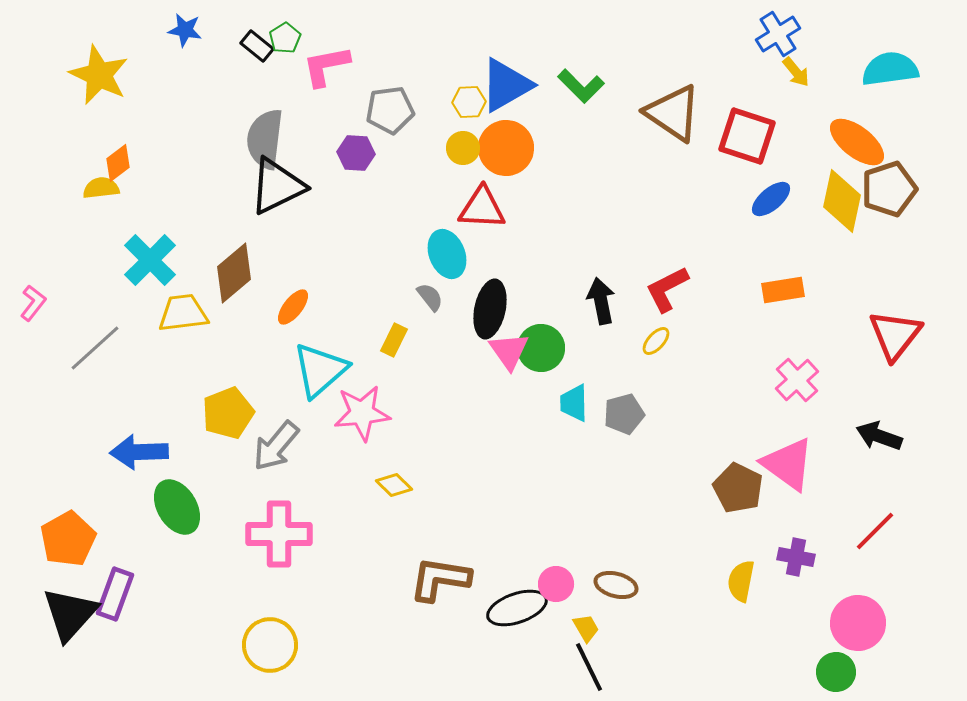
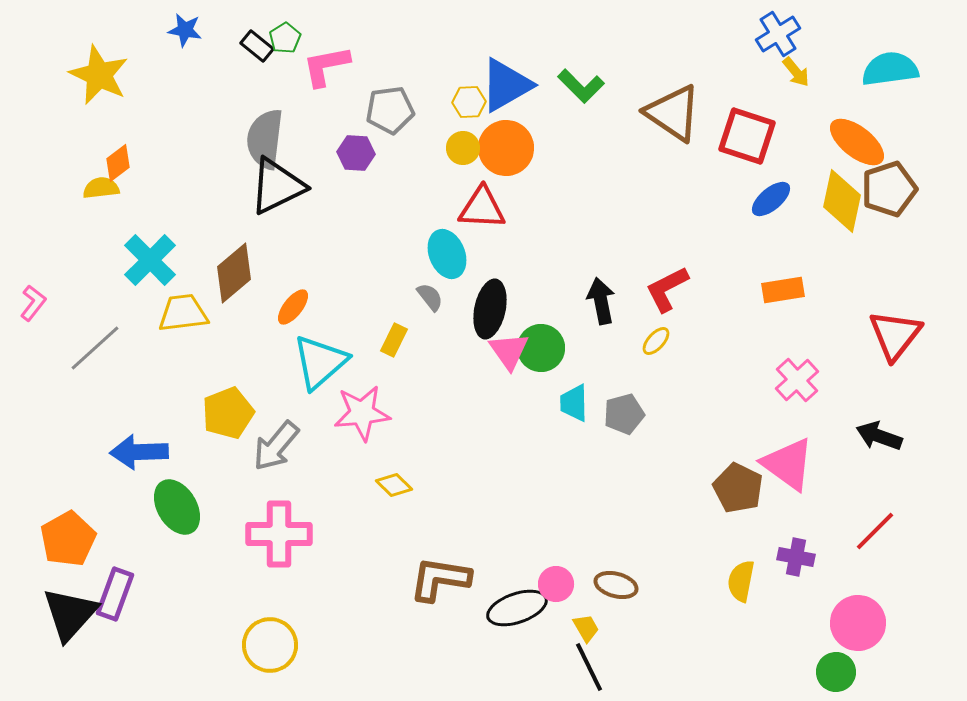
cyan triangle at (320, 370): moved 8 px up
